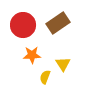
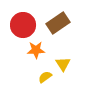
orange star: moved 4 px right, 5 px up
yellow semicircle: rotated 32 degrees clockwise
